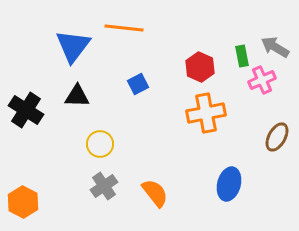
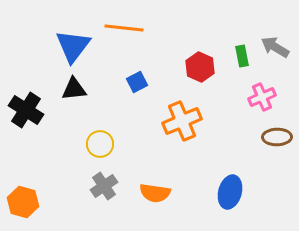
pink cross: moved 17 px down
blue square: moved 1 px left, 2 px up
black triangle: moved 3 px left, 7 px up; rotated 8 degrees counterclockwise
orange cross: moved 24 px left, 8 px down; rotated 12 degrees counterclockwise
brown ellipse: rotated 60 degrees clockwise
blue ellipse: moved 1 px right, 8 px down
orange semicircle: rotated 136 degrees clockwise
orange hexagon: rotated 12 degrees counterclockwise
